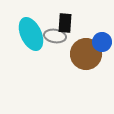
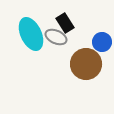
black rectangle: rotated 36 degrees counterclockwise
gray ellipse: moved 1 px right, 1 px down; rotated 15 degrees clockwise
brown circle: moved 10 px down
